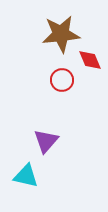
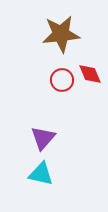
red diamond: moved 14 px down
purple triangle: moved 3 px left, 3 px up
cyan triangle: moved 15 px right, 2 px up
